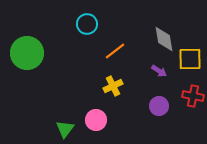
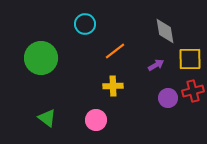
cyan circle: moved 2 px left
gray diamond: moved 1 px right, 8 px up
green circle: moved 14 px right, 5 px down
purple arrow: moved 3 px left, 6 px up; rotated 63 degrees counterclockwise
yellow cross: rotated 24 degrees clockwise
red cross: moved 5 px up; rotated 25 degrees counterclockwise
purple circle: moved 9 px right, 8 px up
green triangle: moved 18 px left, 11 px up; rotated 30 degrees counterclockwise
